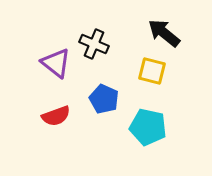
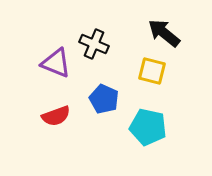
purple triangle: rotated 16 degrees counterclockwise
